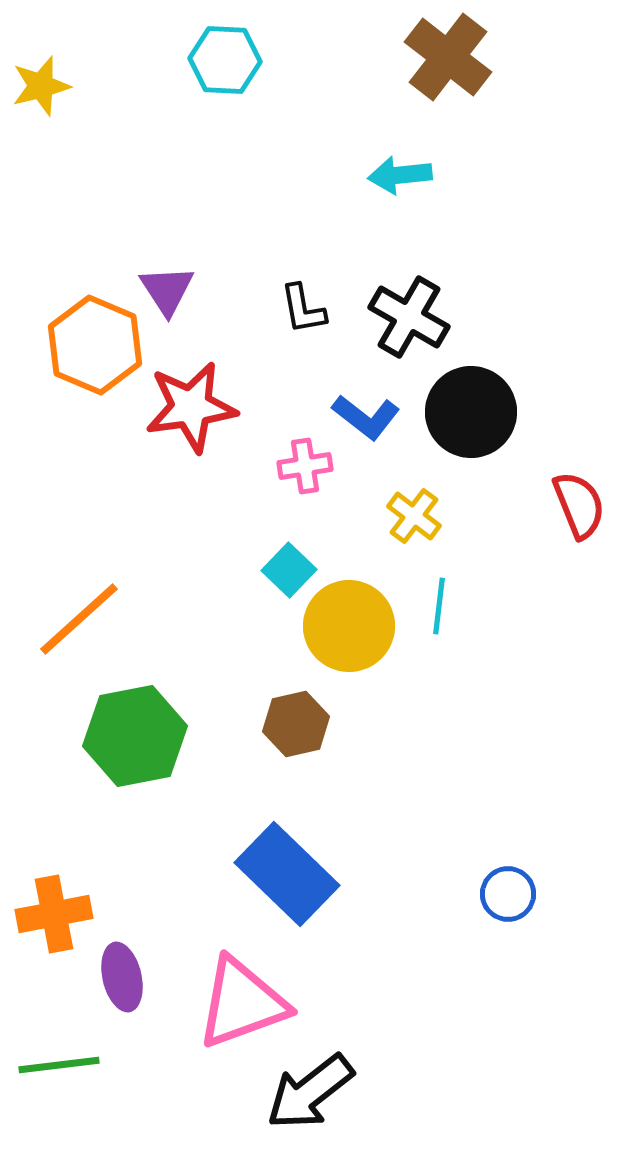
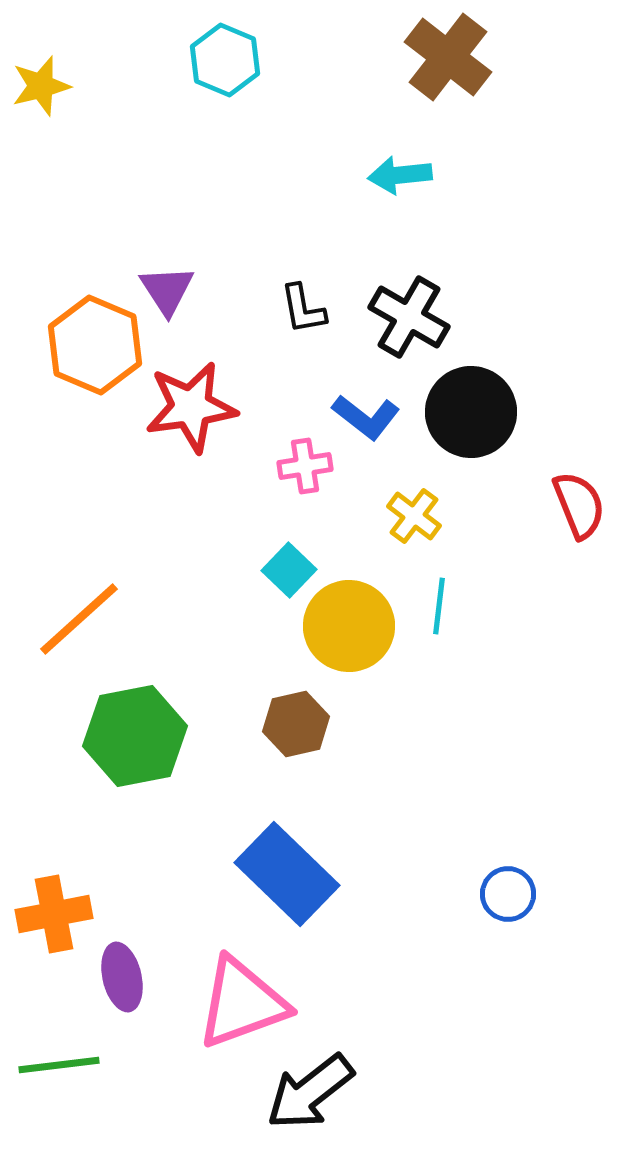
cyan hexagon: rotated 20 degrees clockwise
